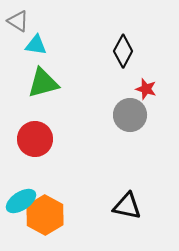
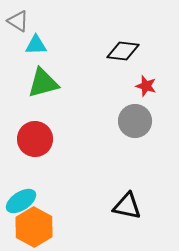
cyan triangle: rotated 10 degrees counterclockwise
black diamond: rotated 68 degrees clockwise
red star: moved 3 px up
gray circle: moved 5 px right, 6 px down
orange hexagon: moved 11 px left, 12 px down
